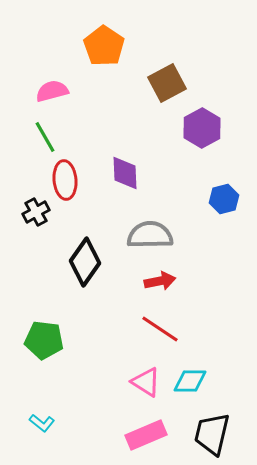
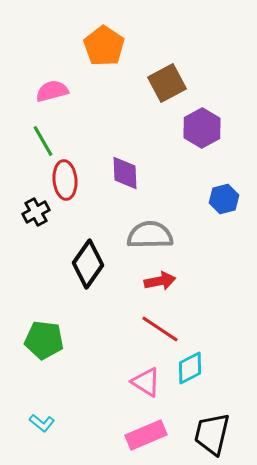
green line: moved 2 px left, 4 px down
black diamond: moved 3 px right, 2 px down
cyan diamond: moved 13 px up; rotated 28 degrees counterclockwise
